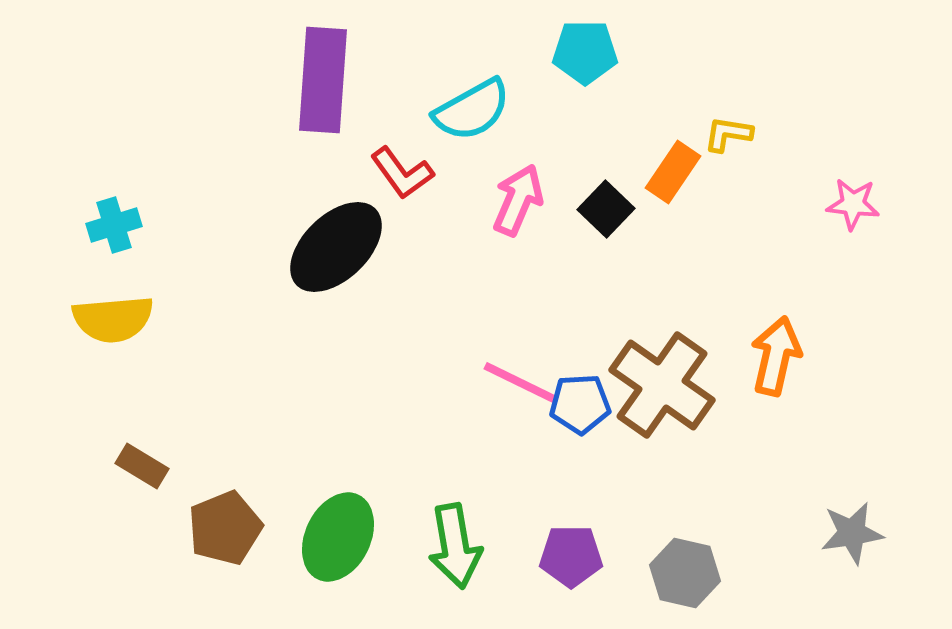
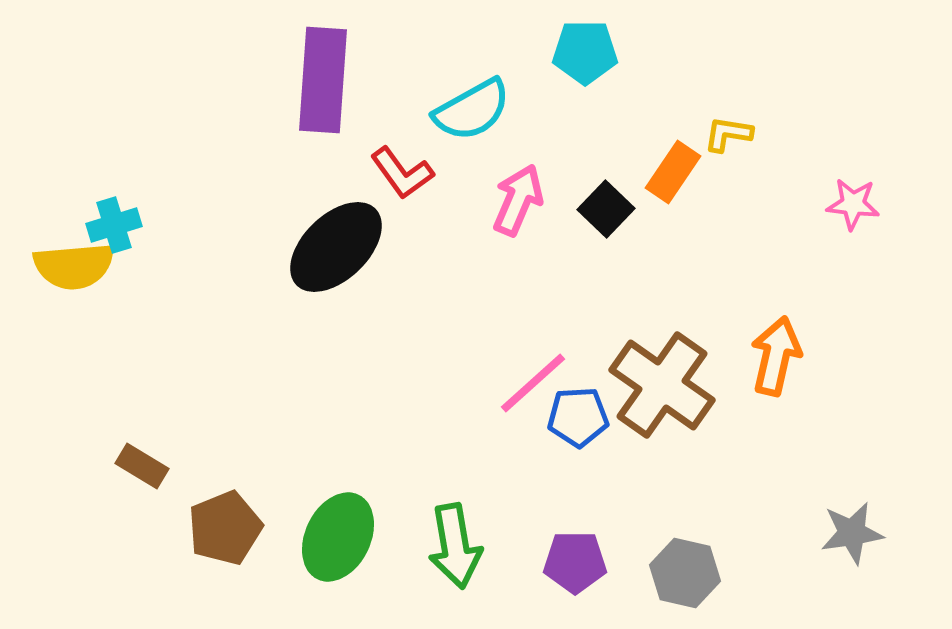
yellow semicircle: moved 39 px left, 53 px up
pink line: moved 12 px right; rotated 68 degrees counterclockwise
blue pentagon: moved 2 px left, 13 px down
purple pentagon: moved 4 px right, 6 px down
